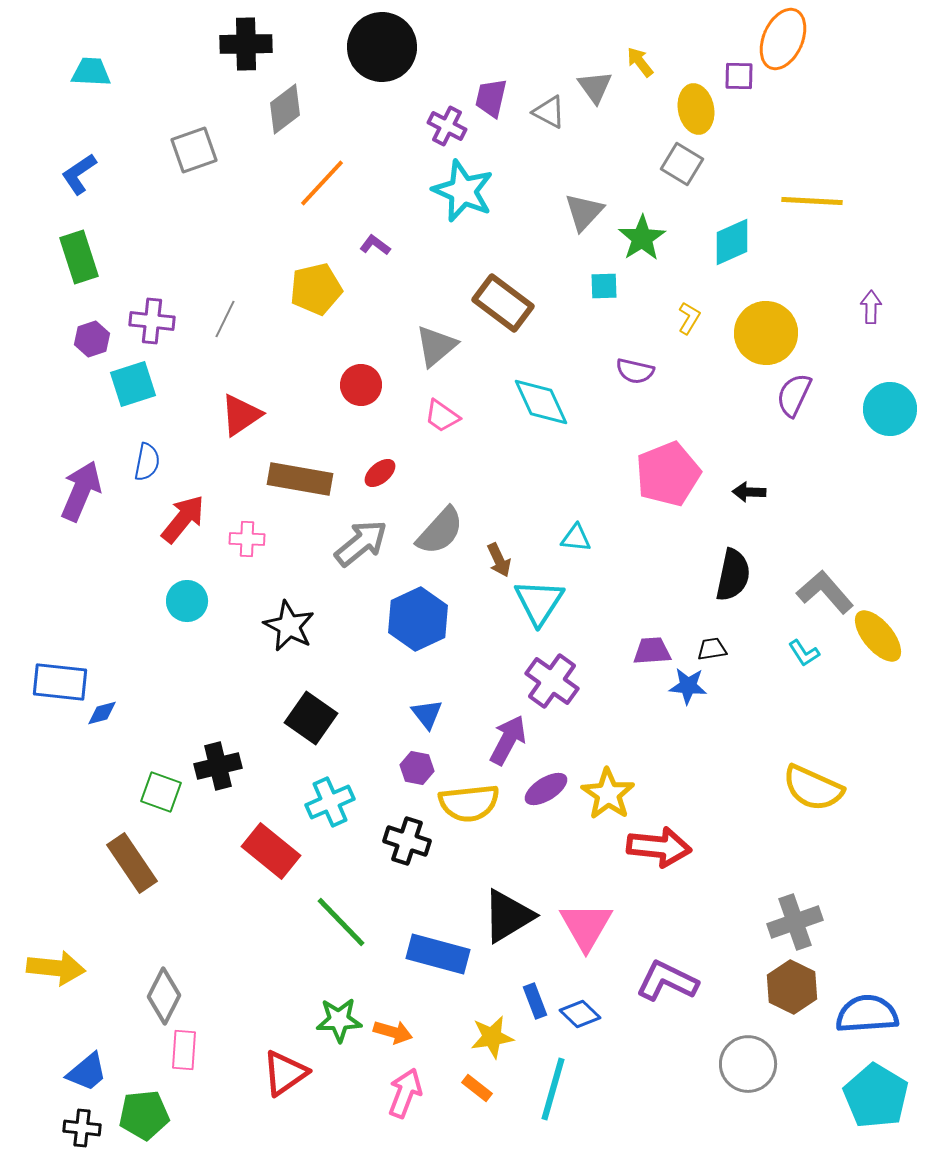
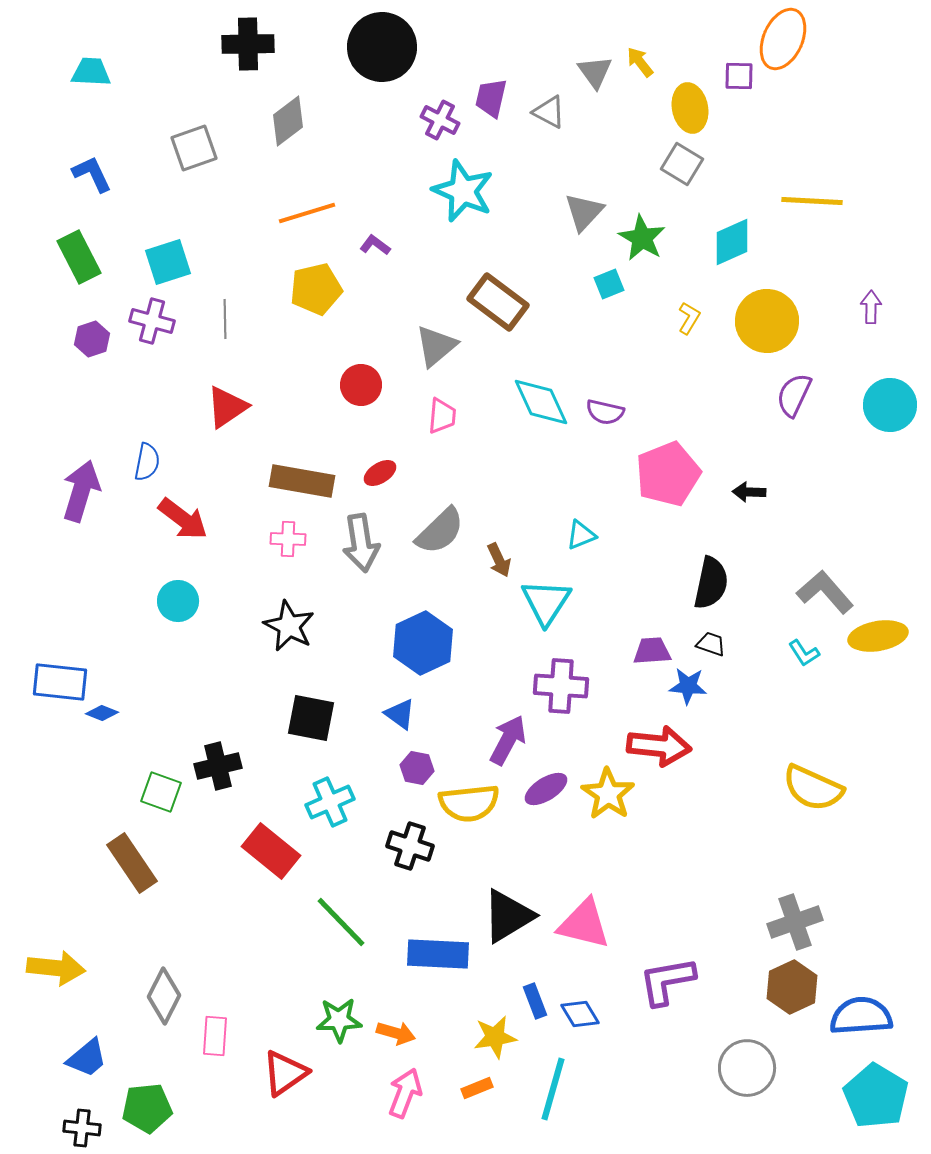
black cross at (246, 44): moved 2 px right
gray triangle at (595, 87): moved 15 px up
gray diamond at (285, 109): moved 3 px right, 12 px down
yellow ellipse at (696, 109): moved 6 px left, 1 px up
purple cross at (447, 126): moved 7 px left, 6 px up
gray square at (194, 150): moved 2 px up
blue L-shape at (79, 174): moved 13 px right; rotated 99 degrees clockwise
orange line at (322, 183): moved 15 px left, 30 px down; rotated 30 degrees clockwise
green star at (642, 238): rotated 9 degrees counterclockwise
green rectangle at (79, 257): rotated 9 degrees counterclockwise
cyan square at (604, 286): moved 5 px right, 2 px up; rotated 20 degrees counterclockwise
brown rectangle at (503, 303): moved 5 px left, 1 px up
gray line at (225, 319): rotated 27 degrees counterclockwise
purple cross at (152, 321): rotated 9 degrees clockwise
yellow circle at (766, 333): moved 1 px right, 12 px up
purple semicircle at (635, 371): moved 30 px left, 41 px down
cyan square at (133, 384): moved 35 px right, 122 px up
cyan circle at (890, 409): moved 4 px up
red triangle at (241, 415): moved 14 px left, 8 px up
pink trapezoid at (442, 416): rotated 120 degrees counterclockwise
red ellipse at (380, 473): rotated 8 degrees clockwise
brown rectangle at (300, 479): moved 2 px right, 2 px down
purple arrow at (81, 491): rotated 6 degrees counterclockwise
red arrow at (183, 519): rotated 88 degrees clockwise
gray semicircle at (440, 531): rotated 4 degrees clockwise
cyan triangle at (576, 538): moved 5 px right, 3 px up; rotated 28 degrees counterclockwise
pink cross at (247, 539): moved 41 px right
gray arrow at (361, 543): rotated 120 degrees clockwise
black semicircle at (733, 575): moved 22 px left, 8 px down
cyan circle at (187, 601): moved 9 px left
cyan triangle at (539, 602): moved 7 px right
blue hexagon at (418, 619): moved 5 px right, 24 px down
yellow ellipse at (878, 636): rotated 60 degrees counterclockwise
black trapezoid at (712, 649): moved 1 px left, 5 px up; rotated 28 degrees clockwise
purple cross at (552, 681): moved 9 px right, 5 px down; rotated 32 degrees counterclockwise
blue diamond at (102, 713): rotated 36 degrees clockwise
blue triangle at (427, 714): moved 27 px left; rotated 16 degrees counterclockwise
black square at (311, 718): rotated 24 degrees counterclockwise
black cross at (407, 841): moved 3 px right, 5 px down
red arrow at (659, 847): moved 101 px up
pink triangle at (586, 926): moved 2 px left, 2 px up; rotated 46 degrees counterclockwise
blue rectangle at (438, 954): rotated 12 degrees counterclockwise
purple L-shape at (667, 981): rotated 36 degrees counterclockwise
brown hexagon at (792, 987): rotated 9 degrees clockwise
blue diamond at (580, 1014): rotated 15 degrees clockwise
blue semicircle at (867, 1014): moved 6 px left, 2 px down
orange arrow at (393, 1032): moved 3 px right, 1 px down
yellow star at (492, 1037): moved 3 px right
pink rectangle at (184, 1050): moved 31 px right, 14 px up
gray circle at (748, 1064): moved 1 px left, 4 px down
blue trapezoid at (87, 1072): moved 14 px up
orange rectangle at (477, 1088): rotated 60 degrees counterclockwise
green pentagon at (144, 1115): moved 3 px right, 7 px up
